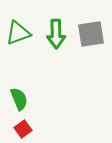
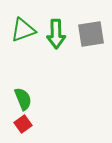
green triangle: moved 5 px right, 3 px up
green semicircle: moved 4 px right
red square: moved 5 px up
